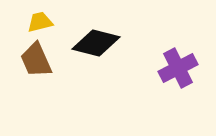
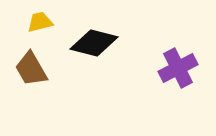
black diamond: moved 2 px left
brown trapezoid: moved 5 px left, 9 px down; rotated 6 degrees counterclockwise
